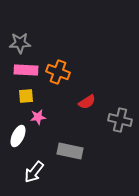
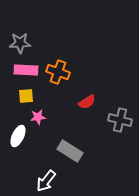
gray rectangle: rotated 20 degrees clockwise
white arrow: moved 12 px right, 9 px down
